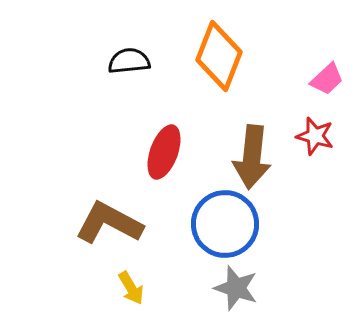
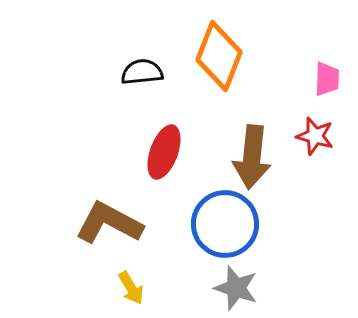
black semicircle: moved 13 px right, 11 px down
pink trapezoid: rotated 45 degrees counterclockwise
